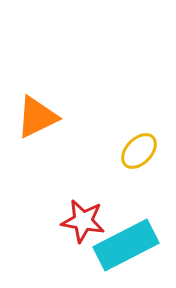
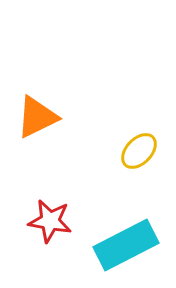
red star: moved 33 px left
